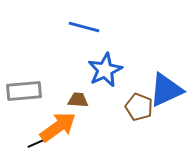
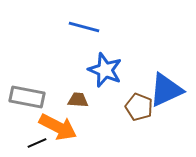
blue star: rotated 24 degrees counterclockwise
gray rectangle: moved 3 px right, 6 px down; rotated 16 degrees clockwise
orange arrow: rotated 63 degrees clockwise
